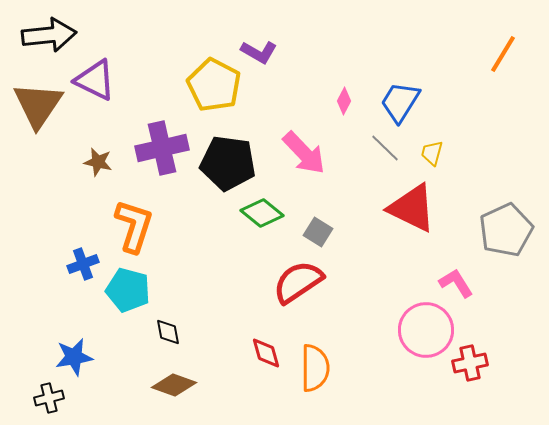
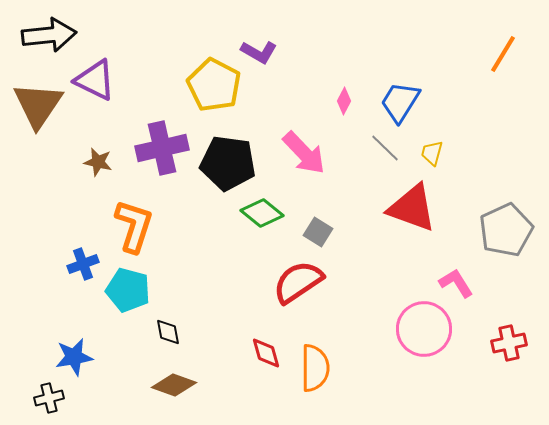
red triangle: rotated 6 degrees counterclockwise
pink circle: moved 2 px left, 1 px up
red cross: moved 39 px right, 20 px up
